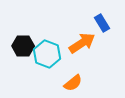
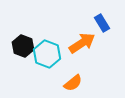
black hexagon: rotated 20 degrees clockwise
